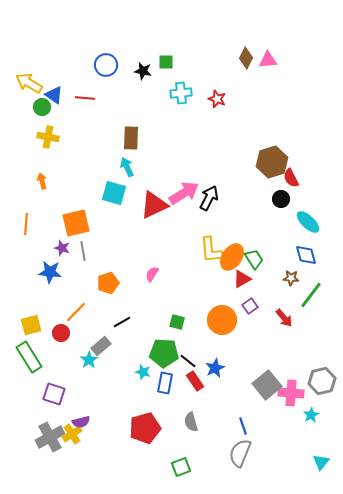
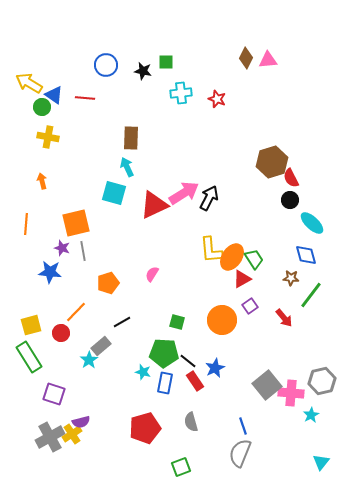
black circle at (281, 199): moved 9 px right, 1 px down
cyan ellipse at (308, 222): moved 4 px right, 1 px down
